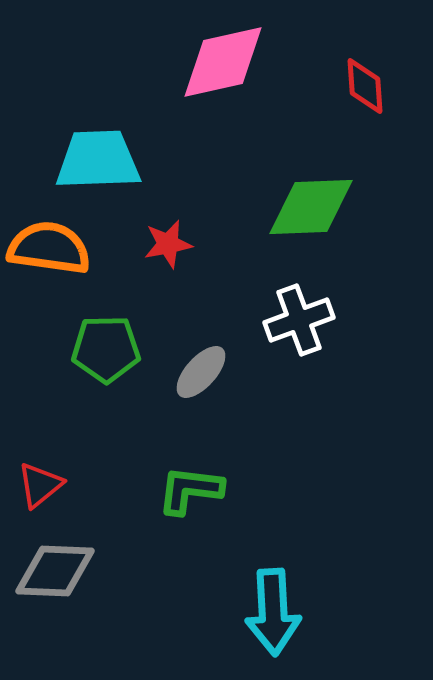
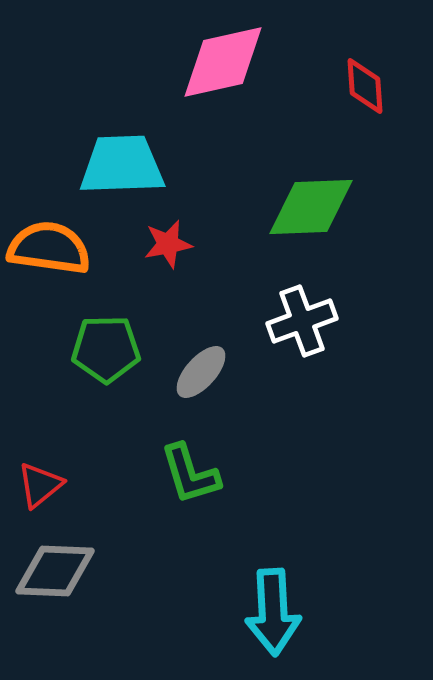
cyan trapezoid: moved 24 px right, 5 px down
white cross: moved 3 px right, 1 px down
green L-shape: moved 16 px up; rotated 114 degrees counterclockwise
